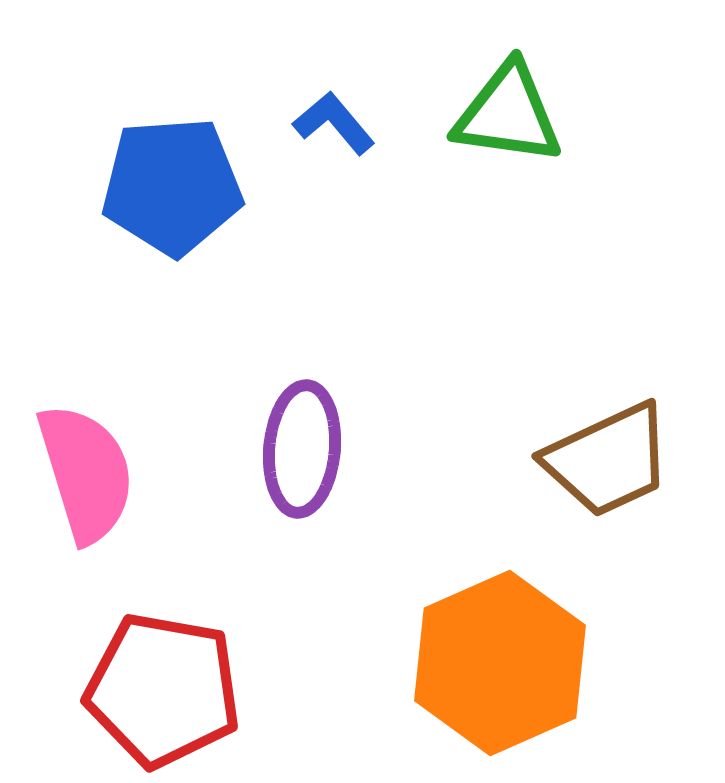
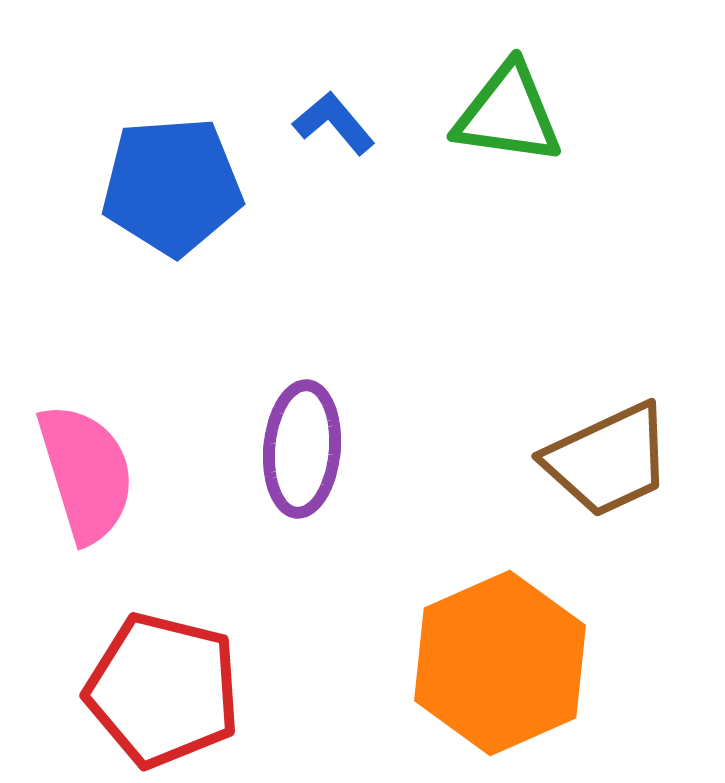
red pentagon: rotated 4 degrees clockwise
